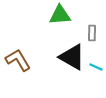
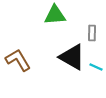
green triangle: moved 5 px left
